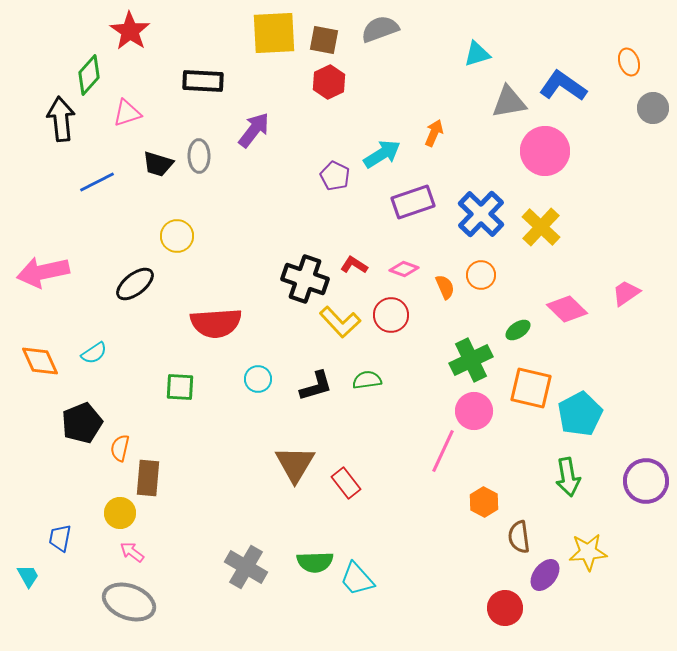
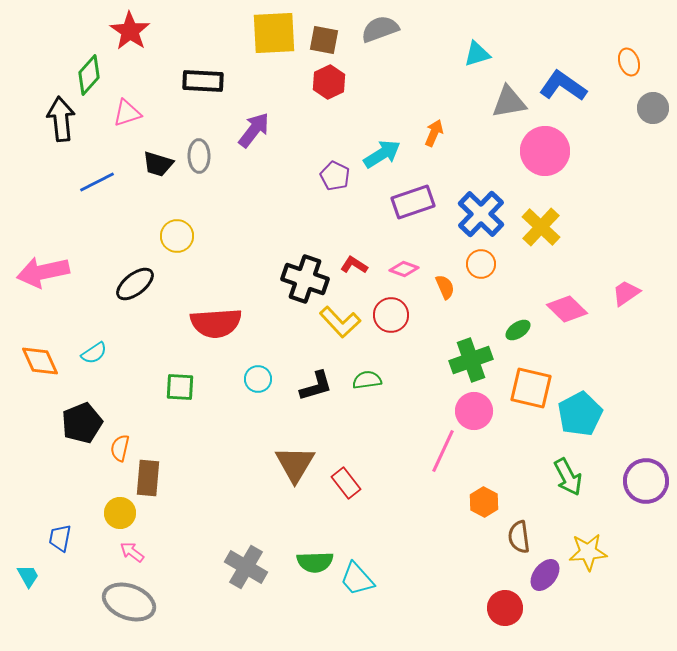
orange circle at (481, 275): moved 11 px up
green cross at (471, 360): rotated 6 degrees clockwise
green arrow at (568, 477): rotated 18 degrees counterclockwise
